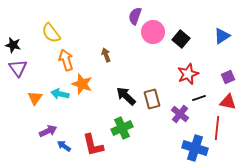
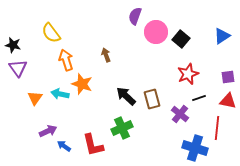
pink circle: moved 3 px right
purple square: rotated 16 degrees clockwise
red triangle: moved 1 px up
